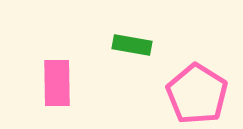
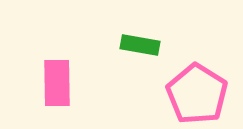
green rectangle: moved 8 px right
